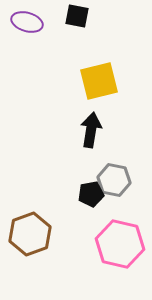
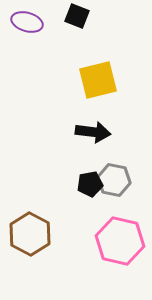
black square: rotated 10 degrees clockwise
yellow square: moved 1 px left, 1 px up
black arrow: moved 2 px right, 2 px down; rotated 88 degrees clockwise
black pentagon: moved 1 px left, 10 px up
brown hexagon: rotated 12 degrees counterclockwise
pink hexagon: moved 3 px up
